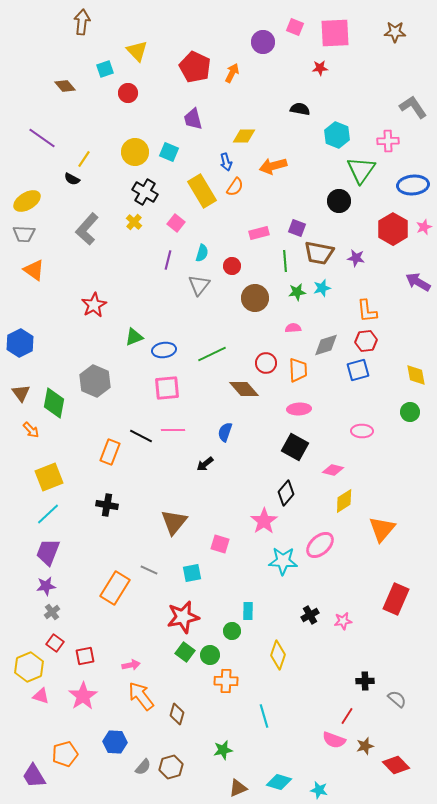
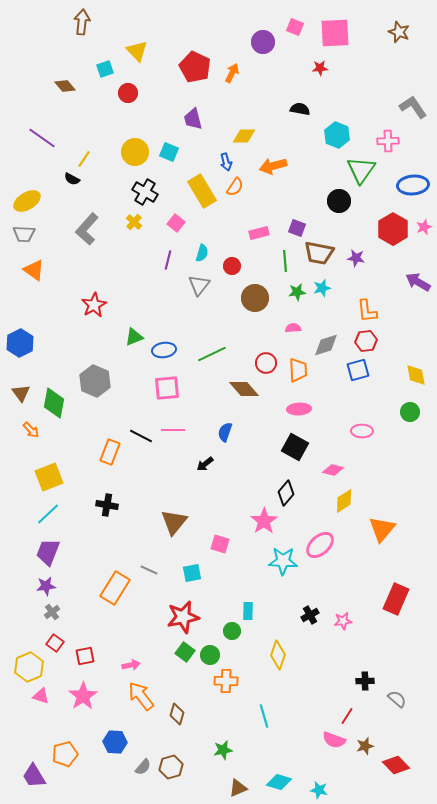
brown star at (395, 32): moved 4 px right; rotated 20 degrees clockwise
